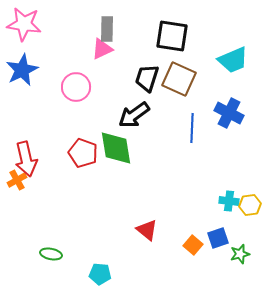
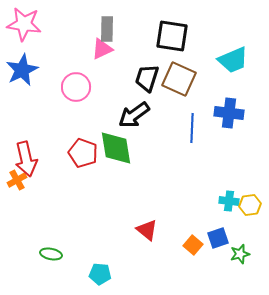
blue cross: rotated 20 degrees counterclockwise
